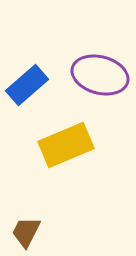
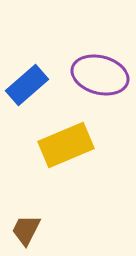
brown trapezoid: moved 2 px up
